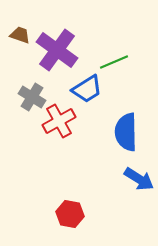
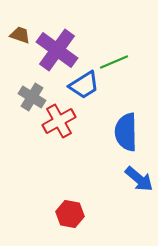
blue trapezoid: moved 3 px left, 4 px up
blue arrow: rotated 8 degrees clockwise
